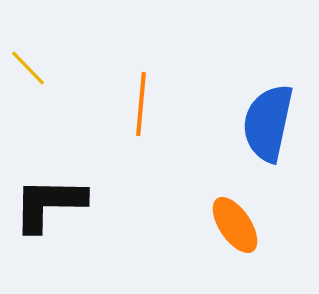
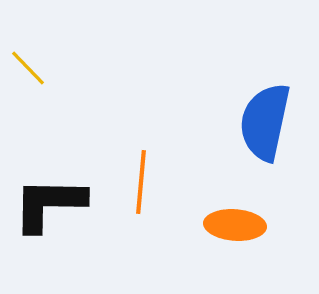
orange line: moved 78 px down
blue semicircle: moved 3 px left, 1 px up
orange ellipse: rotated 52 degrees counterclockwise
